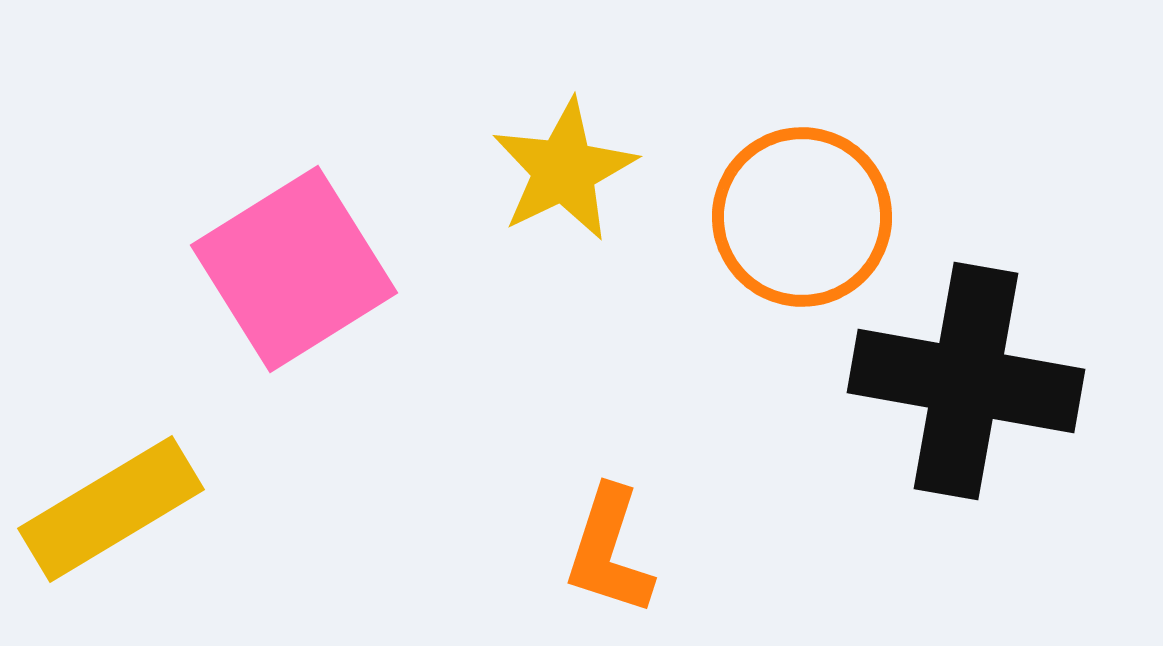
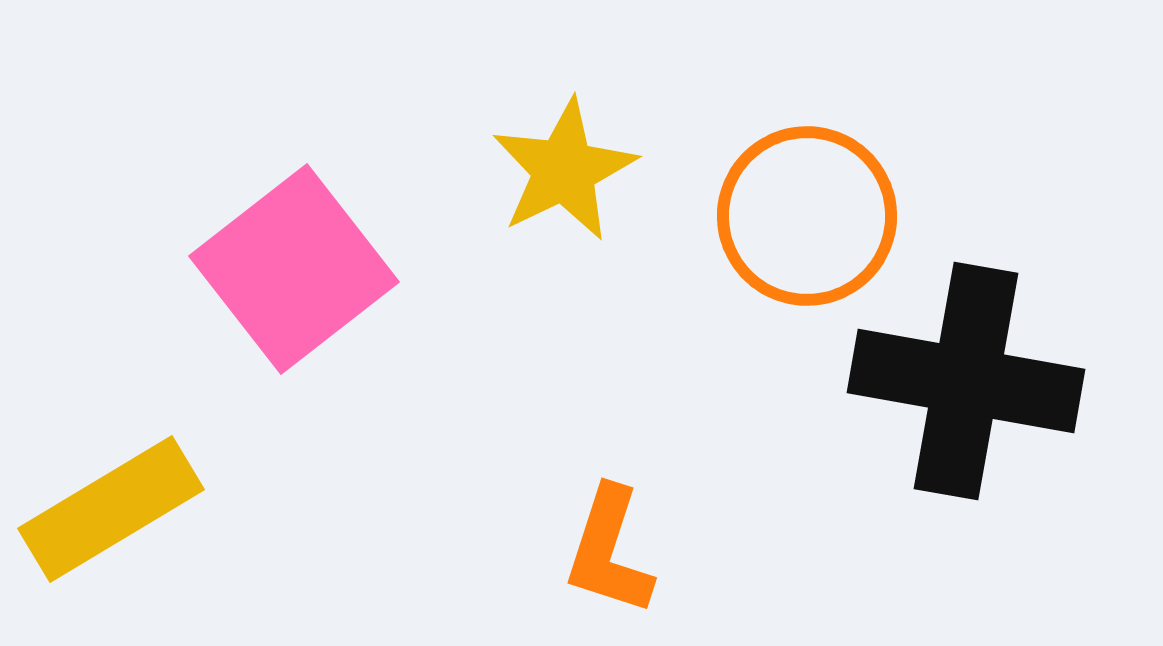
orange circle: moved 5 px right, 1 px up
pink square: rotated 6 degrees counterclockwise
